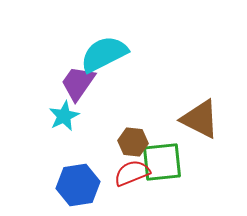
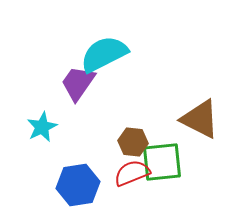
cyan star: moved 22 px left, 11 px down
